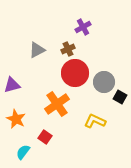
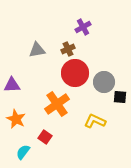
gray triangle: rotated 18 degrees clockwise
purple triangle: rotated 12 degrees clockwise
black square: rotated 24 degrees counterclockwise
